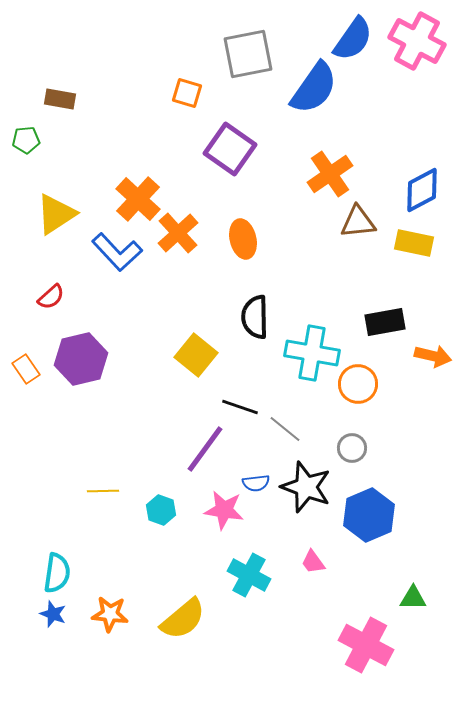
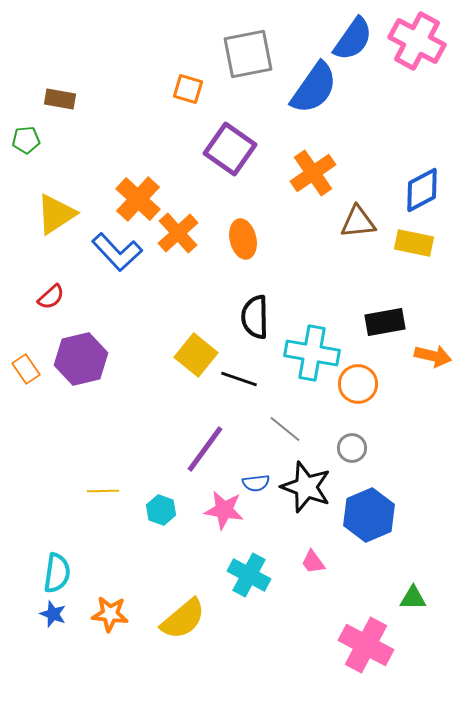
orange square at (187, 93): moved 1 px right, 4 px up
orange cross at (330, 174): moved 17 px left, 1 px up
black line at (240, 407): moved 1 px left, 28 px up
